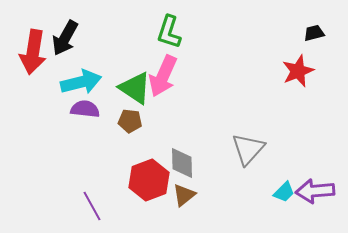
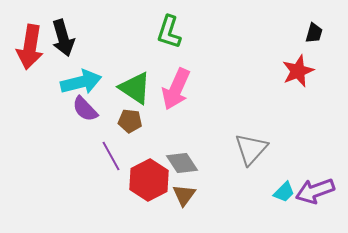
black trapezoid: rotated 120 degrees clockwise
black arrow: moved 2 px left; rotated 45 degrees counterclockwise
red arrow: moved 3 px left, 5 px up
pink arrow: moved 13 px right, 13 px down
purple semicircle: rotated 140 degrees counterclockwise
gray triangle: moved 3 px right
gray diamond: rotated 32 degrees counterclockwise
red hexagon: rotated 6 degrees counterclockwise
purple arrow: rotated 15 degrees counterclockwise
brown triangle: rotated 15 degrees counterclockwise
purple line: moved 19 px right, 50 px up
